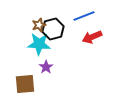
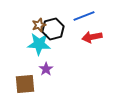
red arrow: rotated 12 degrees clockwise
purple star: moved 2 px down
